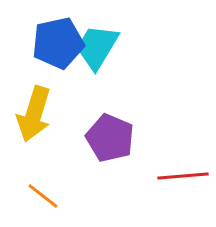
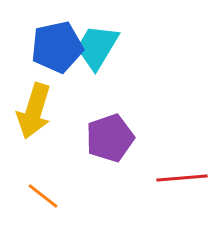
blue pentagon: moved 1 px left, 4 px down
yellow arrow: moved 3 px up
purple pentagon: rotated 30 degrees clockwise
red line: moved 1 px left, 2 px down
